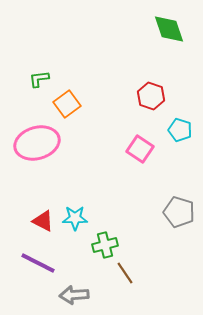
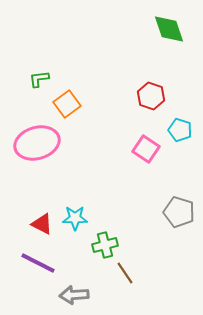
pink square: moved 6 px right
red triangle: moved 1 px left, 3 px down
